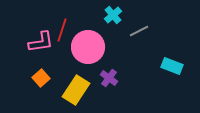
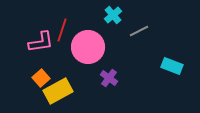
yellow rectangle: moved 18 px left, 1 px down; rotated 28 degrees clockwise
